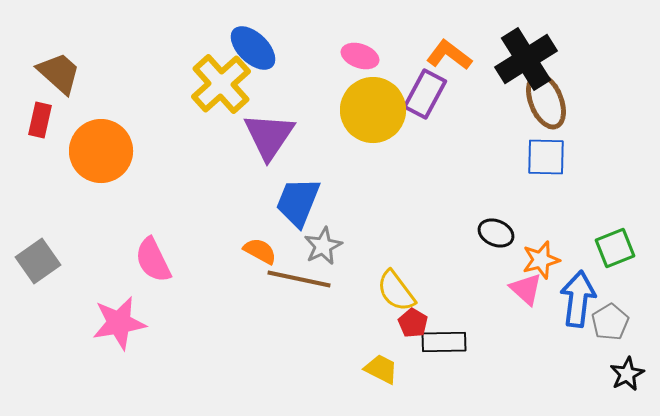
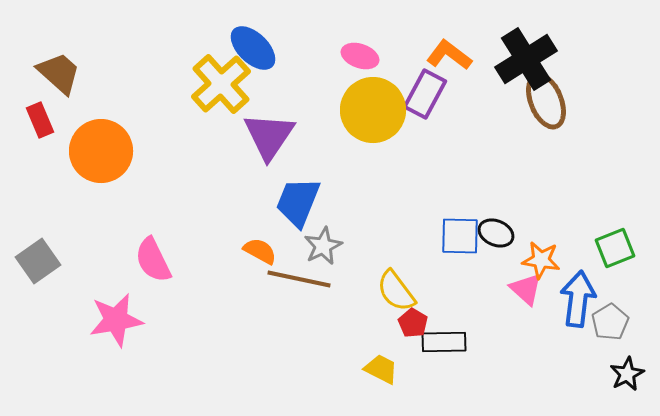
red rectangle: rotated 36 degrees counterclockwise
blue square: moved 86 px left, 79 px down
orange star: rotated 24 degrees clockwise
pink star: moved 3 px left, 3 px up
